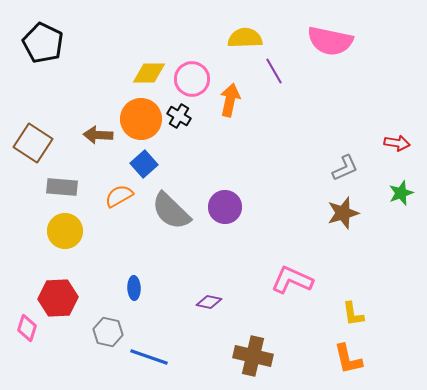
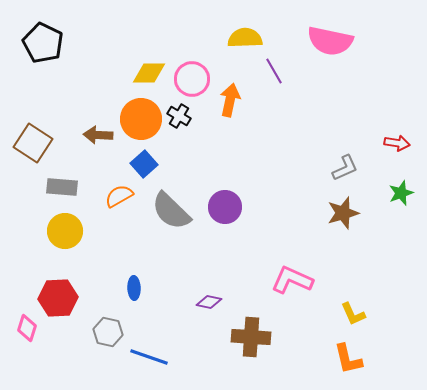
yellow L-shape: rotated 16 degrees counterclockwise
brown cross: moved 2 px left, 19 px up; rotated 9 degrees counterclockwise
